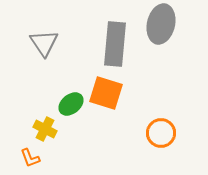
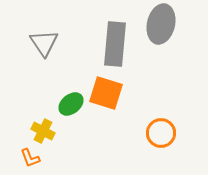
yellow cross: moved 2 px left, 2 px down
